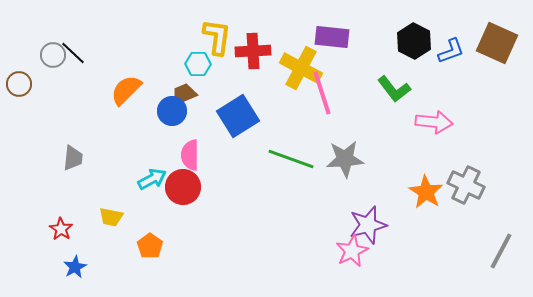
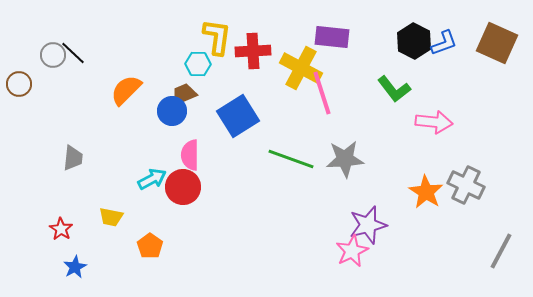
blue L-shape: moved 7 px left, 8 px up
